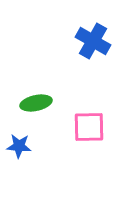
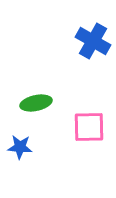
blue star: moved 1 px right, 1 px down
